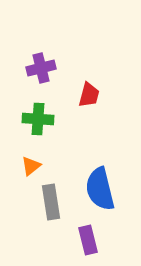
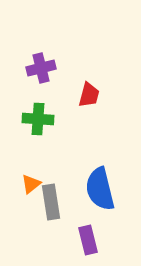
orange triangle: moved 18 px down
